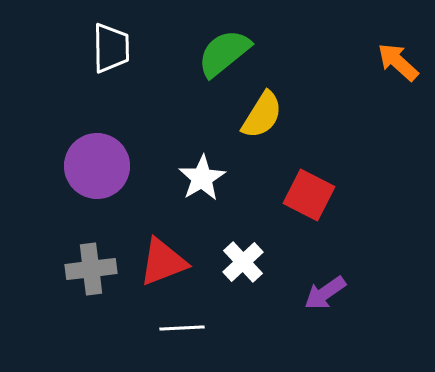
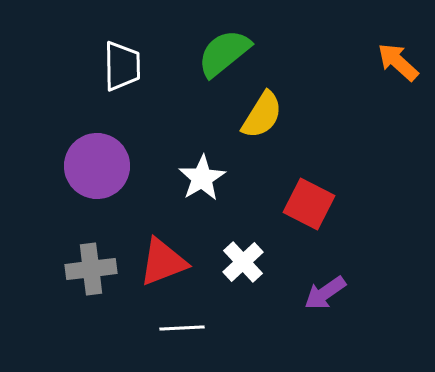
white trapezoid: moved 11 px right, 18 px down
red square: moved 9 px down
